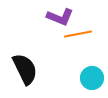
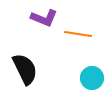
purple L-shape: moved 16 px left, 1 px down
orange line: rotated 20 degrees clockwise
